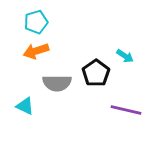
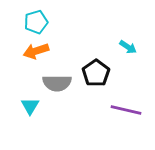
cyan arrow: moved 3 px right, 9 px up
cyan triangle: moved 5 px right; rotated 36 degrees clockwise
